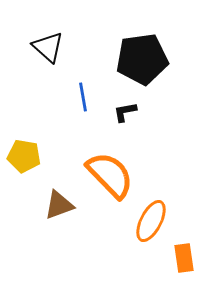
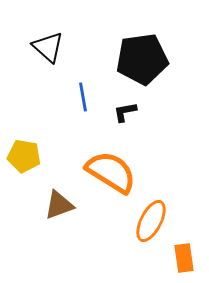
orange semicircle: moved 1 px right, 3 px up; rotated 14 degrees counterclockwise
